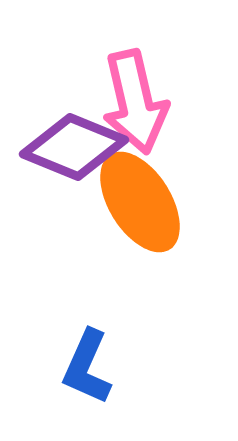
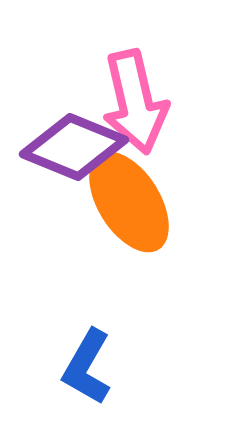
orange ellipse: moved 11 px left
blue L-shape: rotated 6 degrees clockwise
